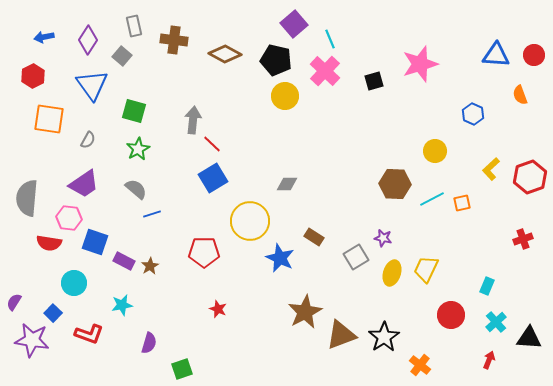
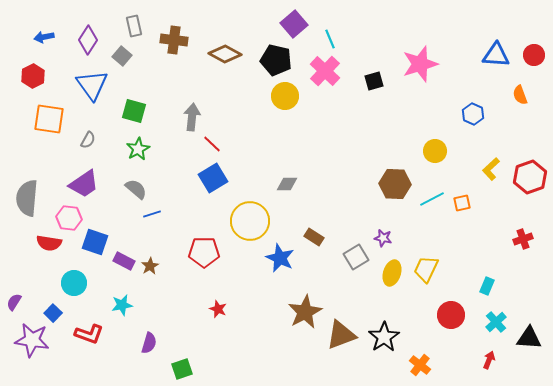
gray arrow at (193, 120): moved 1 px left, 3 px up
